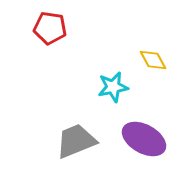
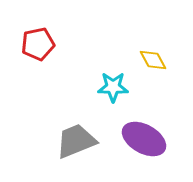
red pentagon: moved 12 px left, 16 px down; rotated 20 degrees counterclockwise
cyan star: rotated 12 degrees clockwise
